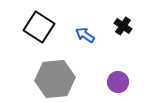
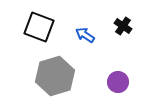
black square: rotated 12 degrees counterclockwise
gray hexagon: moved 3 px up; rotated 12 degrees counterclockwise
